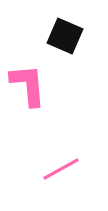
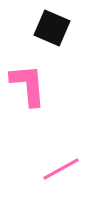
black square: moved 13 px left, 8 px up
